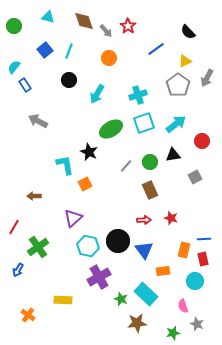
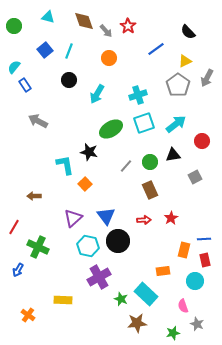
black star at (89, 152): rotated 12 degrees counterclockwise
orange square at (85, 184): rotated 16 degrees counterclockwise
red star at (171, 218): rotated 24 degrees clockwise
green cross at (38, 247): rotated 30 degrees counterclockwise
blue triangle at (144, 250): moved 38 px left, 34 px up
red rectangle at (203, 259): moved 2 px right, 1 px down
